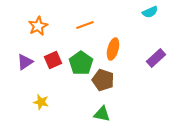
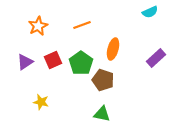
orange line: moved 3 px left
